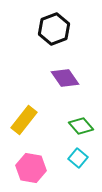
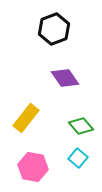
yellow rectangle: moved 2 px right, 2 px up
pink hexagon: moved 2 px right, 1 px up
